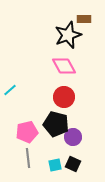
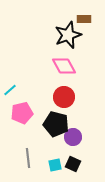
pink pentagon: moved 5 px left, 19 px up
